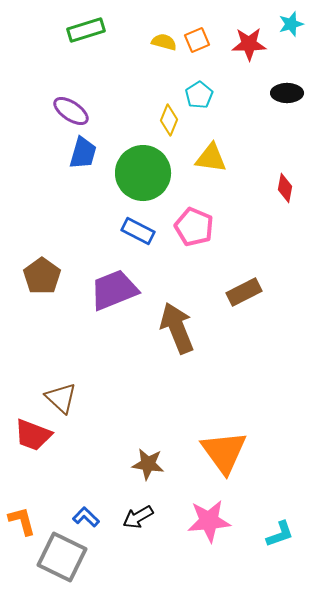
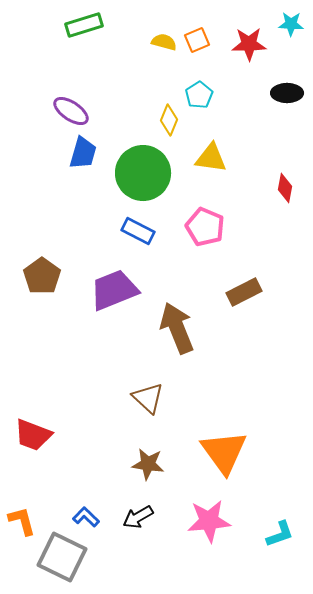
cyan star: rotated 20 degrees clockwise
green rectangle: moved 2 px left, 5 px up
pink pentagon: moved 11 px right
brown triangle: moved 87 px right
